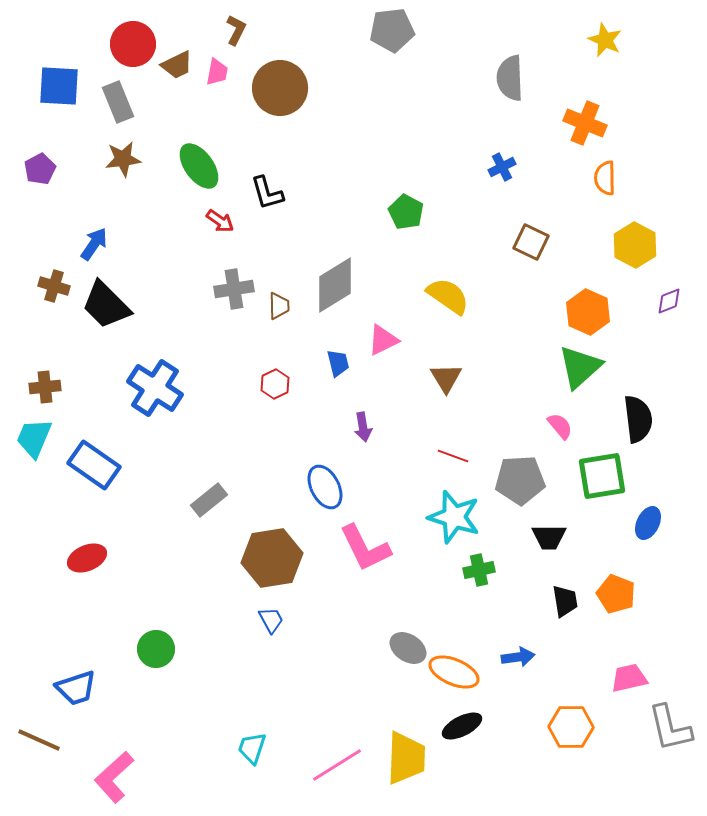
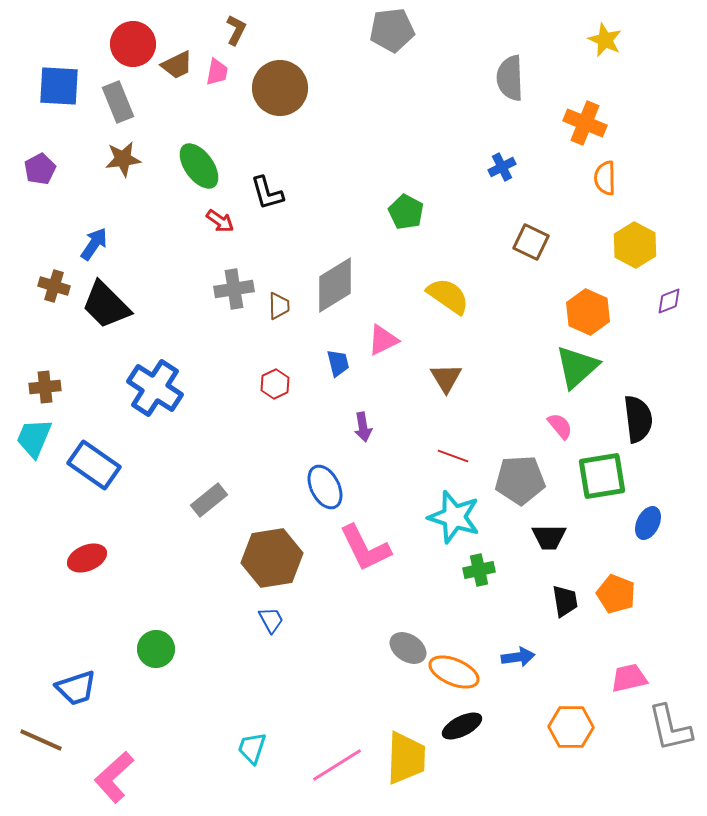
green triangle at (580, 367): moved 3 px left
brown line at (39, 740): moved 2 px right
